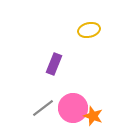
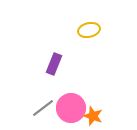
pink circle: moved 2 px left
